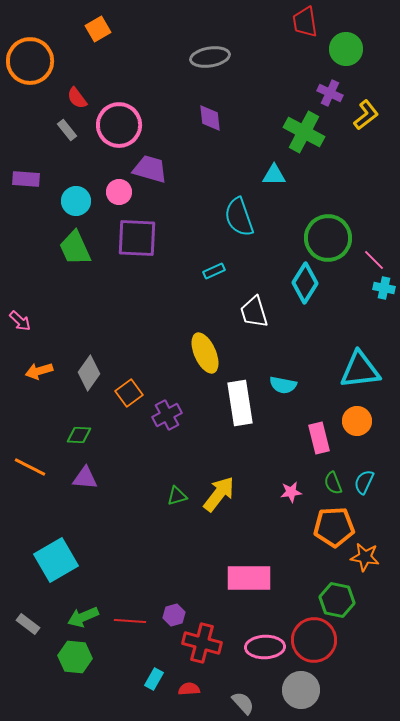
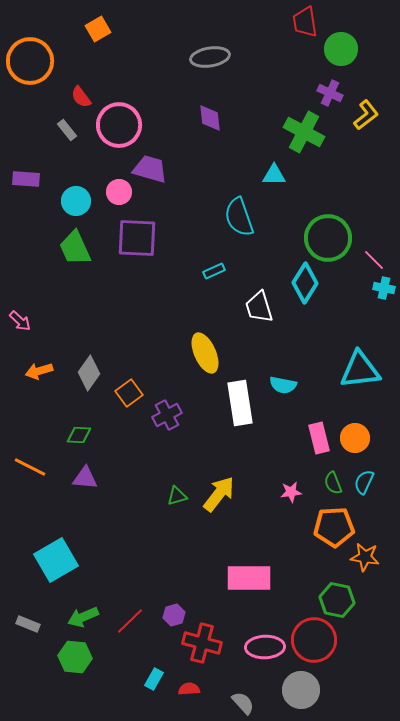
green circle at (346, 49): moved 5 px left
red semicircle at (77, 98): moved 4 px right, 1 px up
white trapezoid at (254, 312): moved 5 px right, 5 px up
orange circle at (357, 421): moved 2 px left, 17 px down
red line at (130, 621): rotated 48 degrees counterclockwise
gray rectangle at (28, 624): rotated 15 degrees counterclockwise
